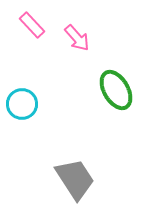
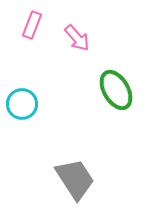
pink rectangle: rotated 64 degrees clockwise
